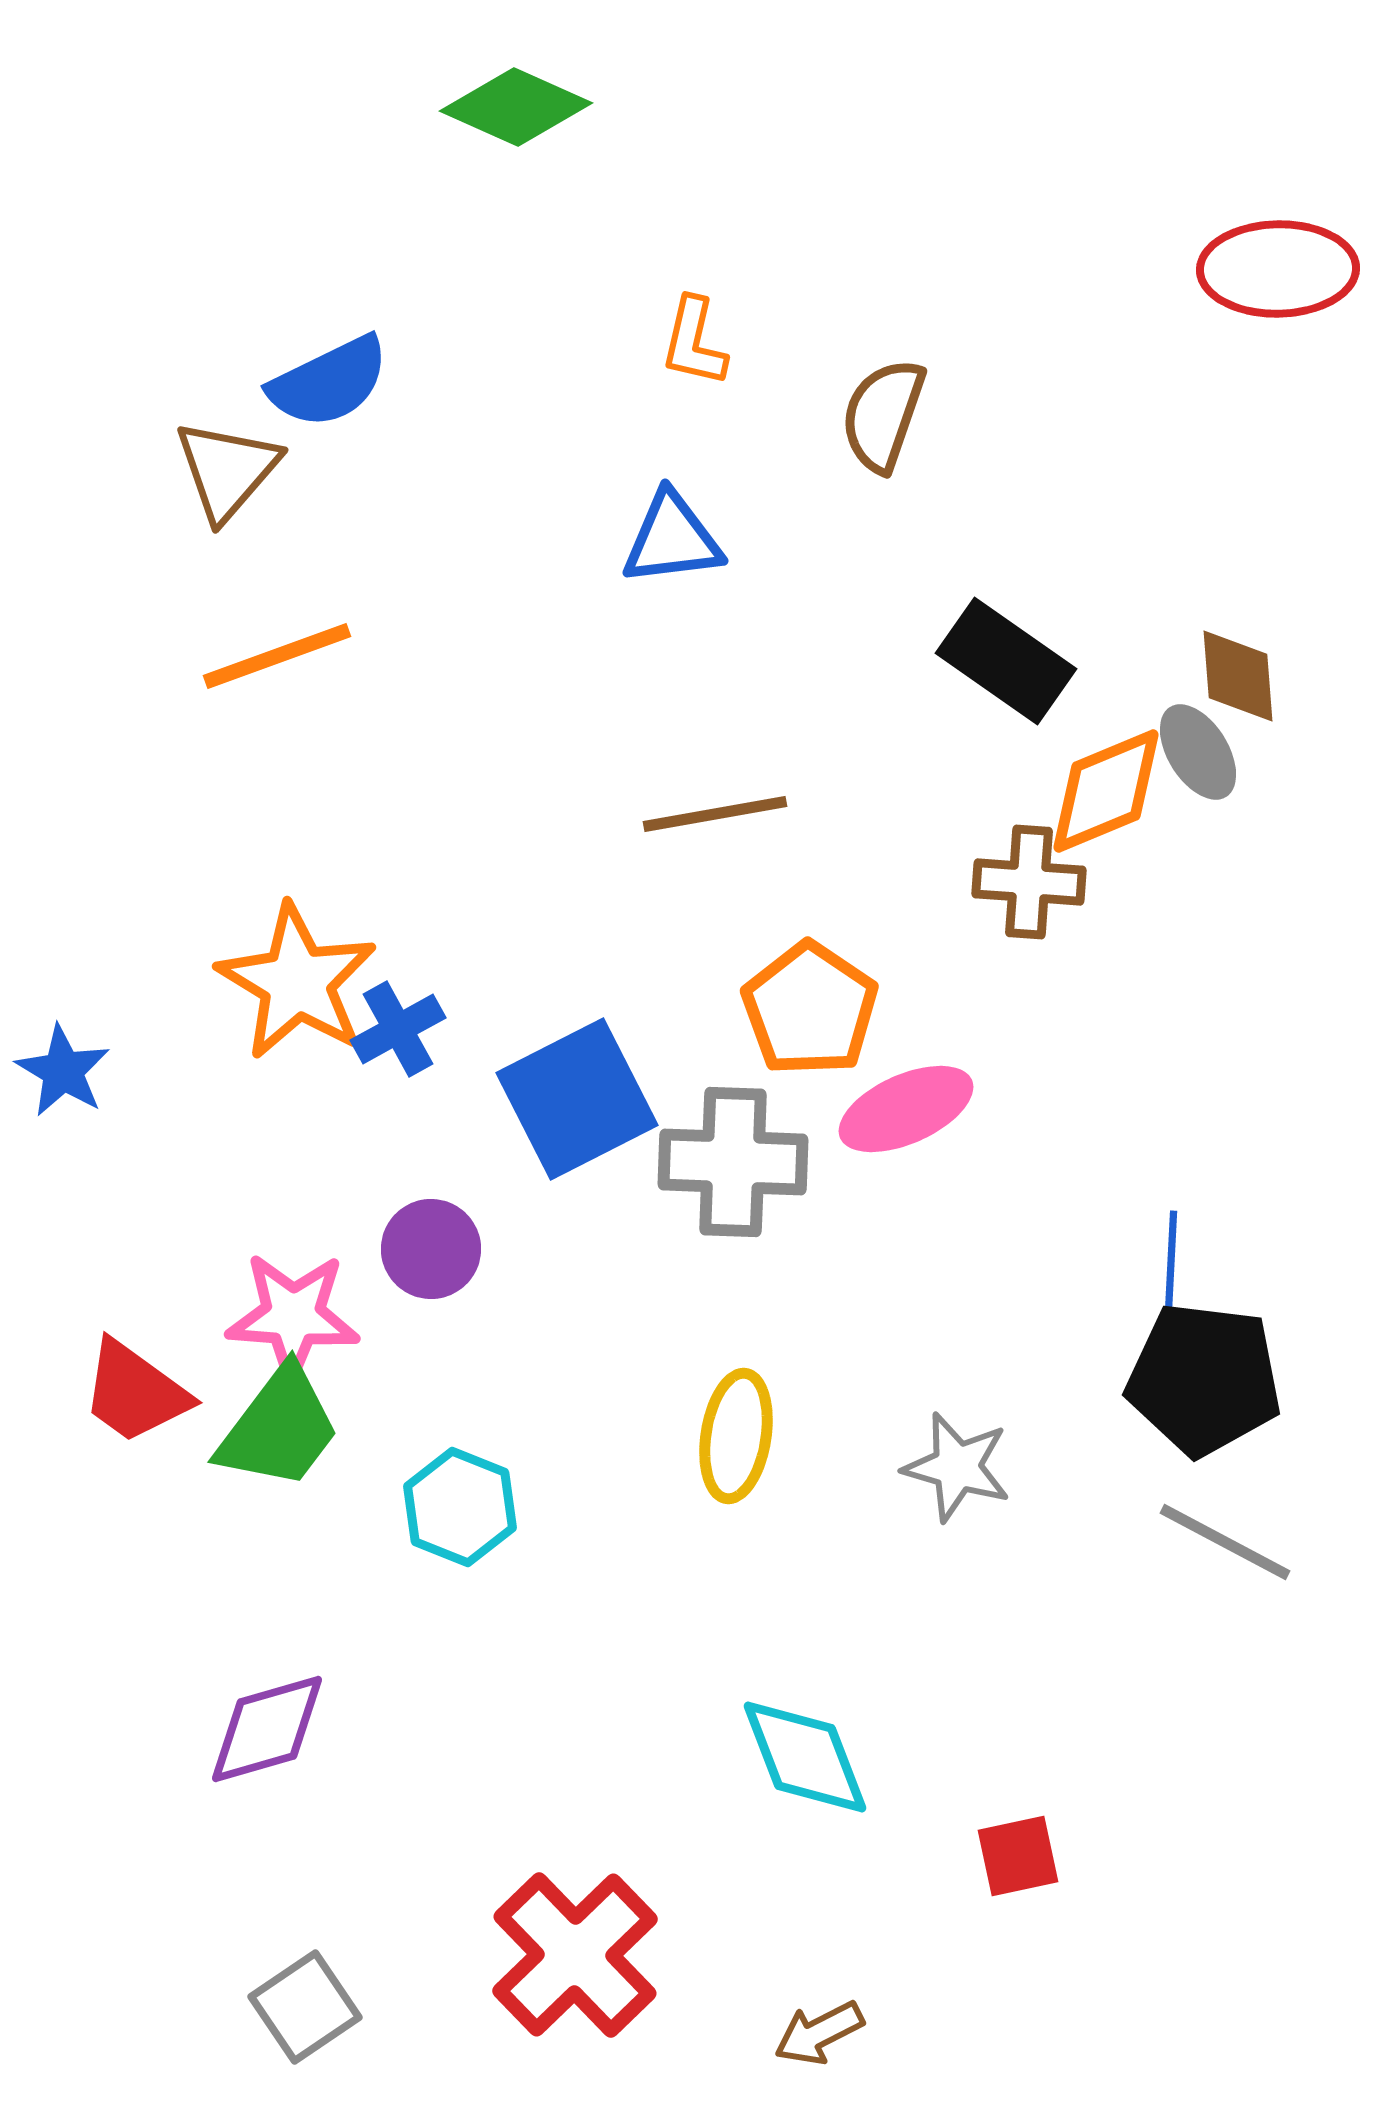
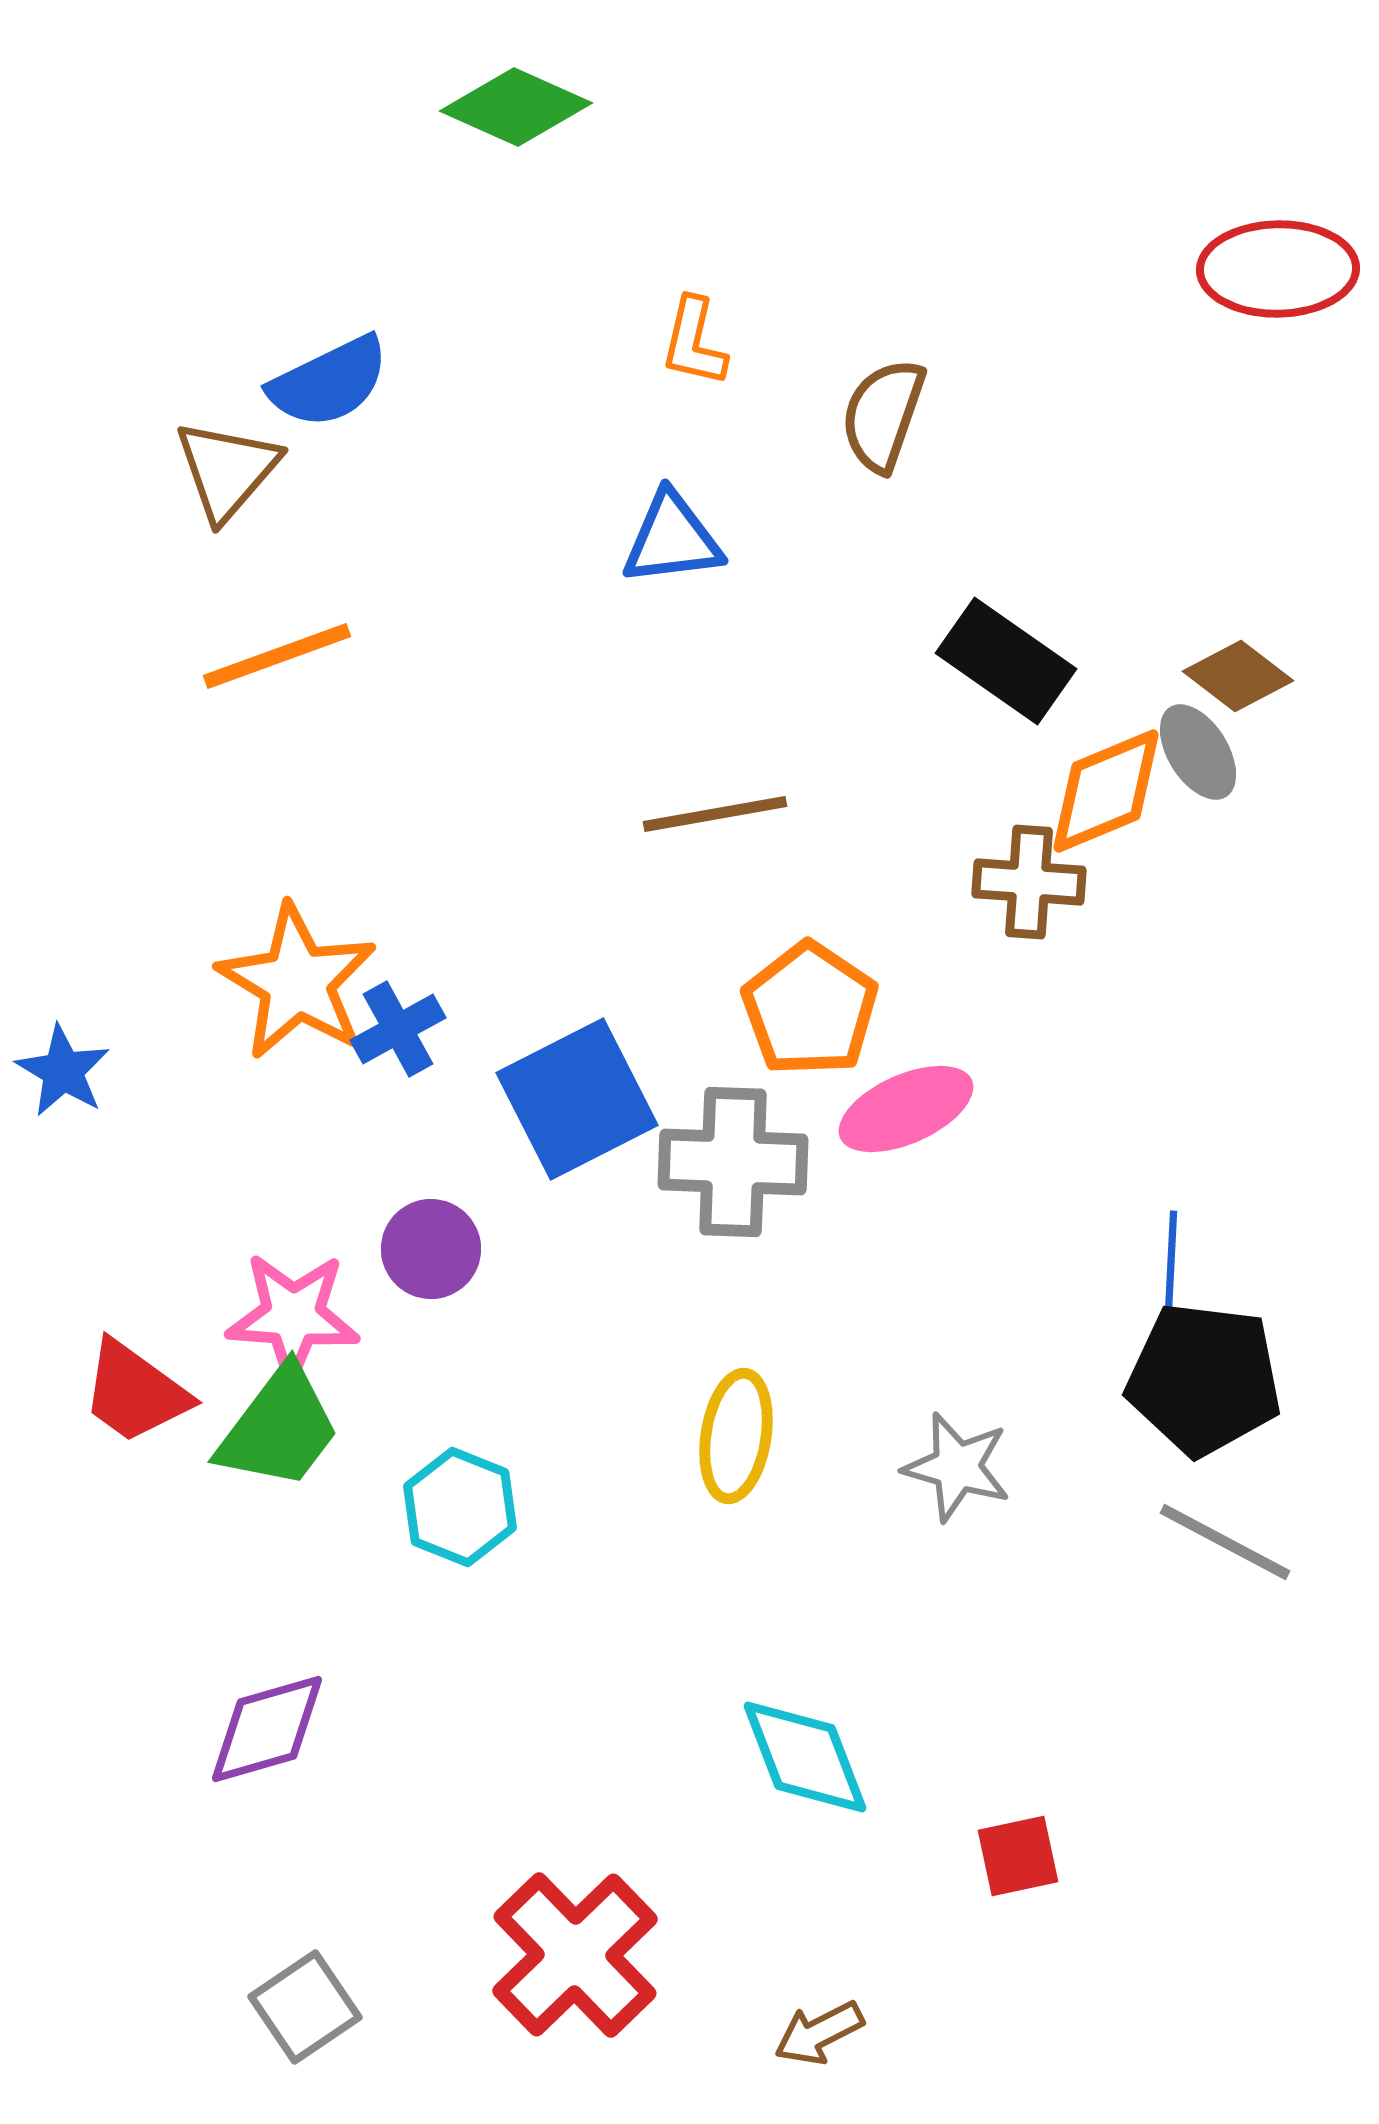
brown diamond: rotated 48 degrees counterclockwise
